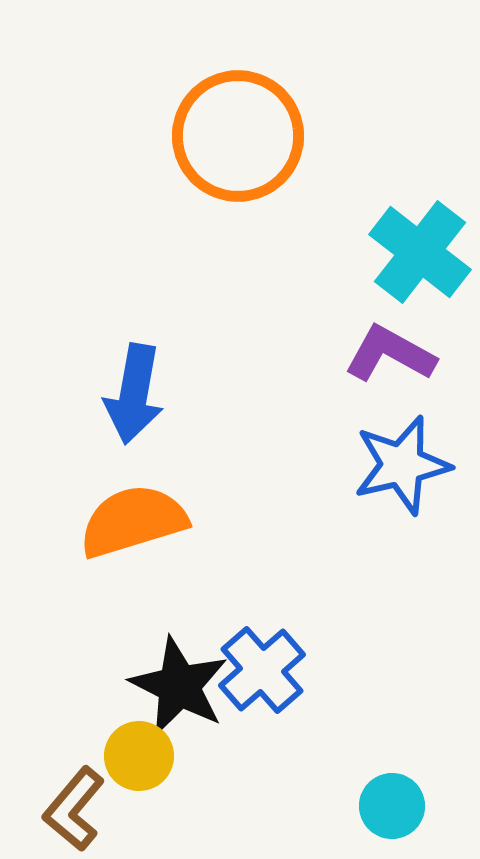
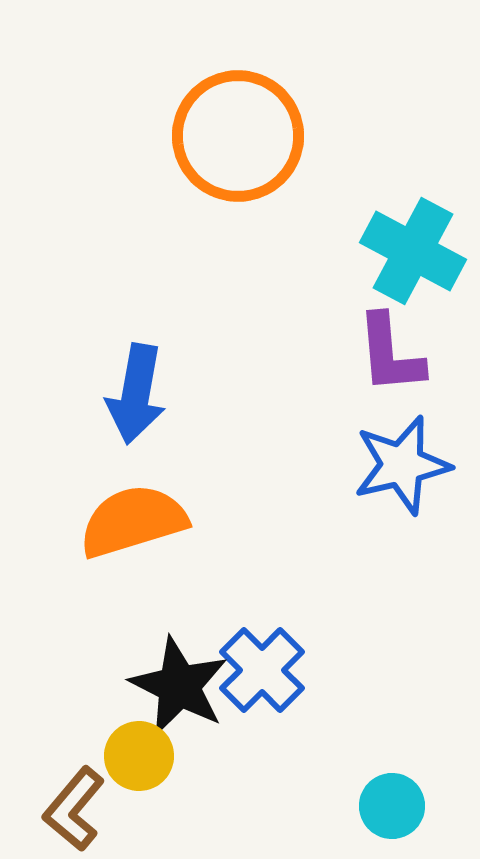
cyan cross: moved 7 px left, 1 px up; rotated 10 degrees counterclockwise
purple L-shape: rotated 124 degrees counterclockwise
blue arrow: moved 2 px right
blue cross: rotated 4 degrees counterclockwise
